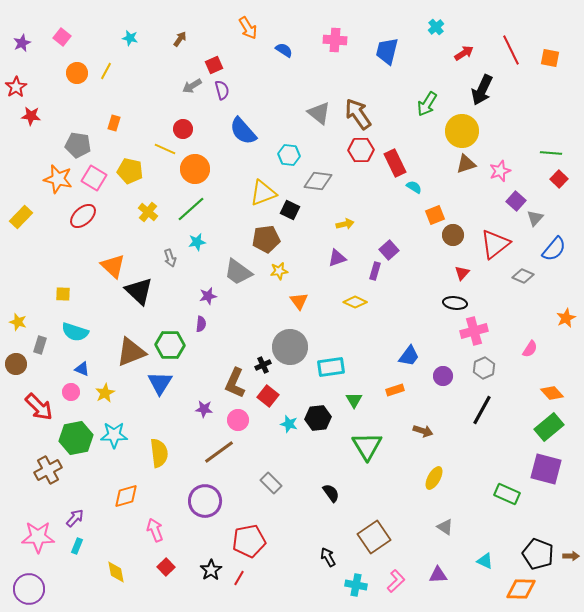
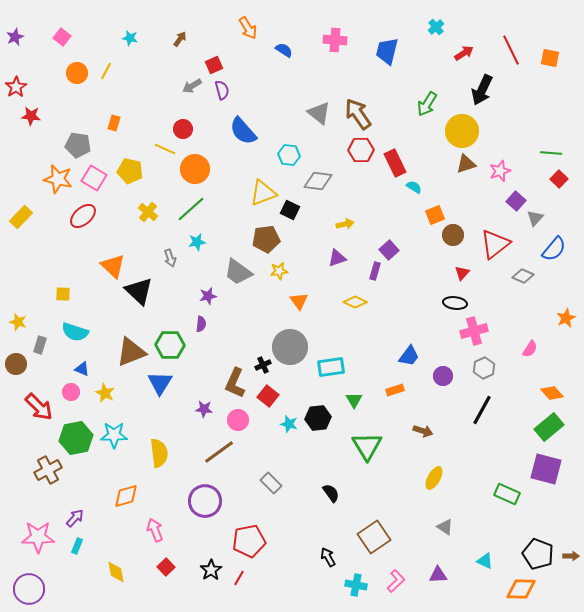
purple star at (22, 43): moved 7 px left, 6 px up
yellow star at (105, 393): rotated 18 degrees counterclockwise
